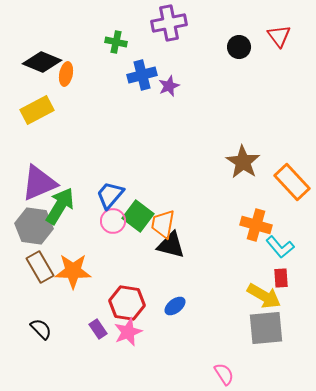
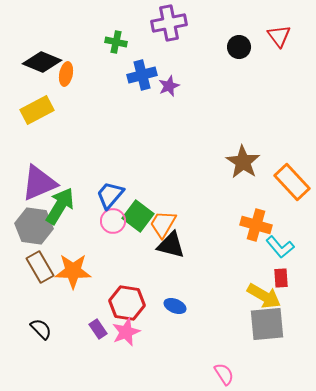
orange trapezoid: rotated 20 degrees clockwise
blue ellipse: rotated 60 degrees clockwise
gray square: moved 1 px right, 4 px up
pink star: moved 2 px left
